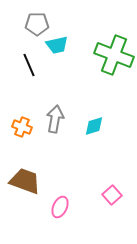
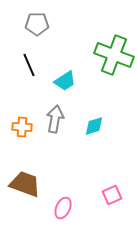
cyan trapezoid: moved 8 px right, 36 px down; rotated 20 degrees counterclockwise
orange cross: rotated 18 degrees counterclockwise
brown trapezoid: moved 3 px down
pink square: rotated 18 degrees clockwise
pink ellipse: moved 3 px right, 1 px down
